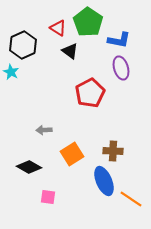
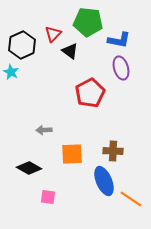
green pentagon: rotated 28 degrees counterclockwise
red triangle: moved 5 px left, 6 px down; rotated 42 degrees clockwise
black hexagon: moved 1 px left
orange square: rotated 30 degrees clockwise
black diamond: moved 1 px down
